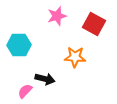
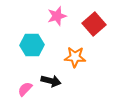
red square: rotated 20 degrees clockwise
cyan hexagon: moved 13 px right
black arrow: moved 6 px right, 2 px down
pink semicircle: moved 2 px up
